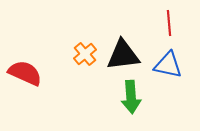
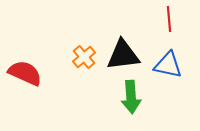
red line: moved 4 px up
orange cross: moved 1 px left, 3 px down
